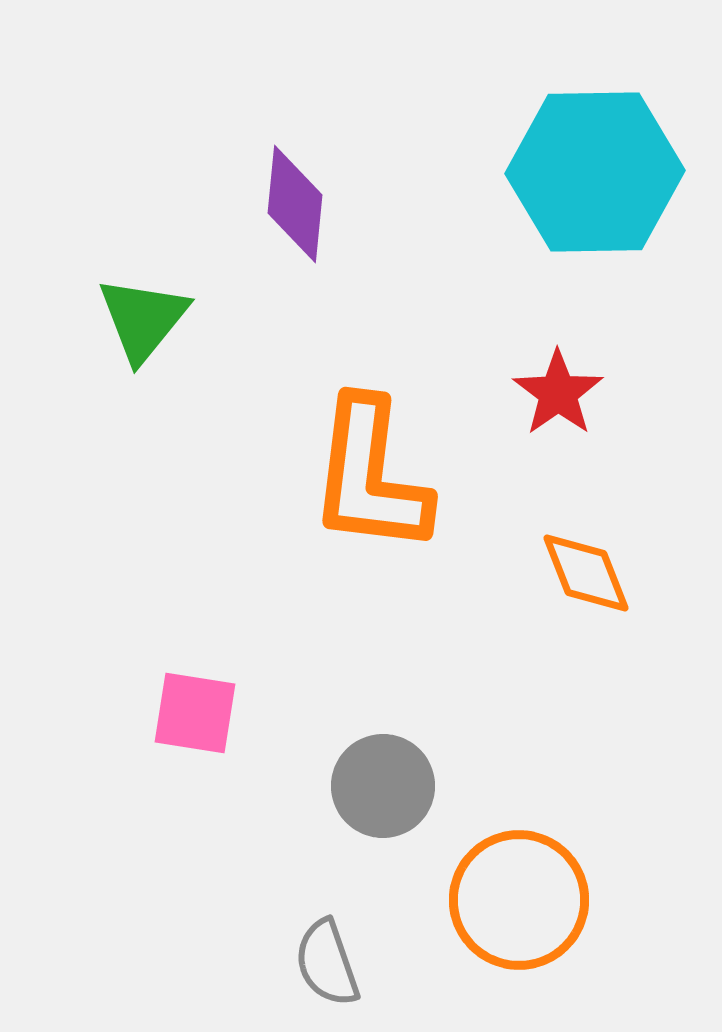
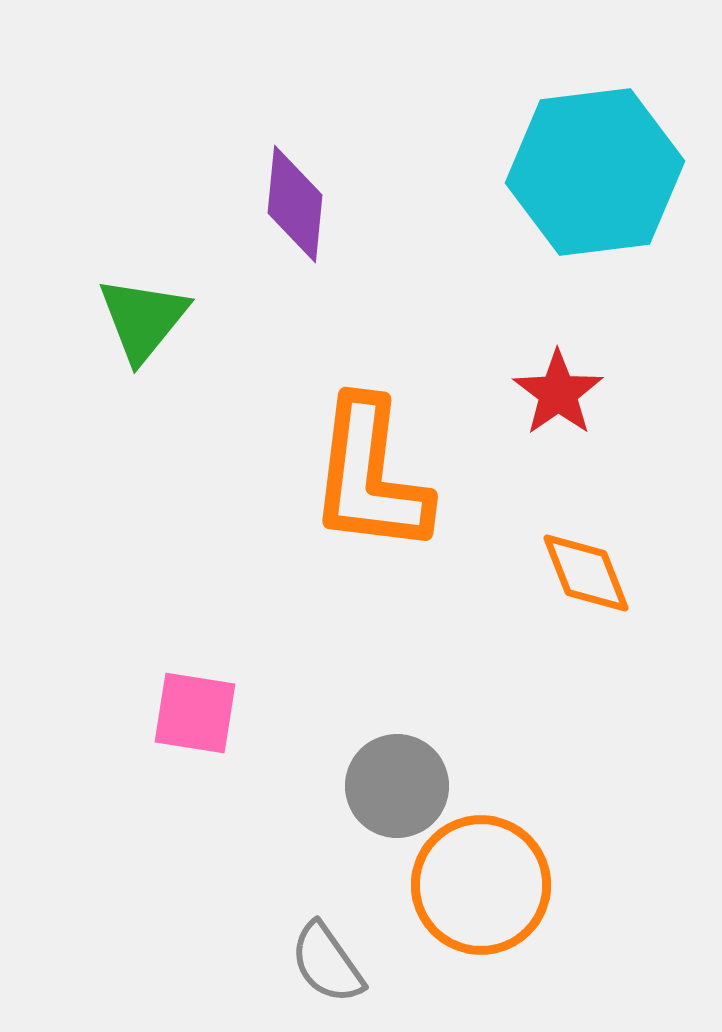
cyan hexagon: rotated 6 degrees counterclockwise
gray circle: moved 14 px right
orange circle: moved 38 px left, 15 px up
gray semicircle: rotated 16 degrees counterclockwise
